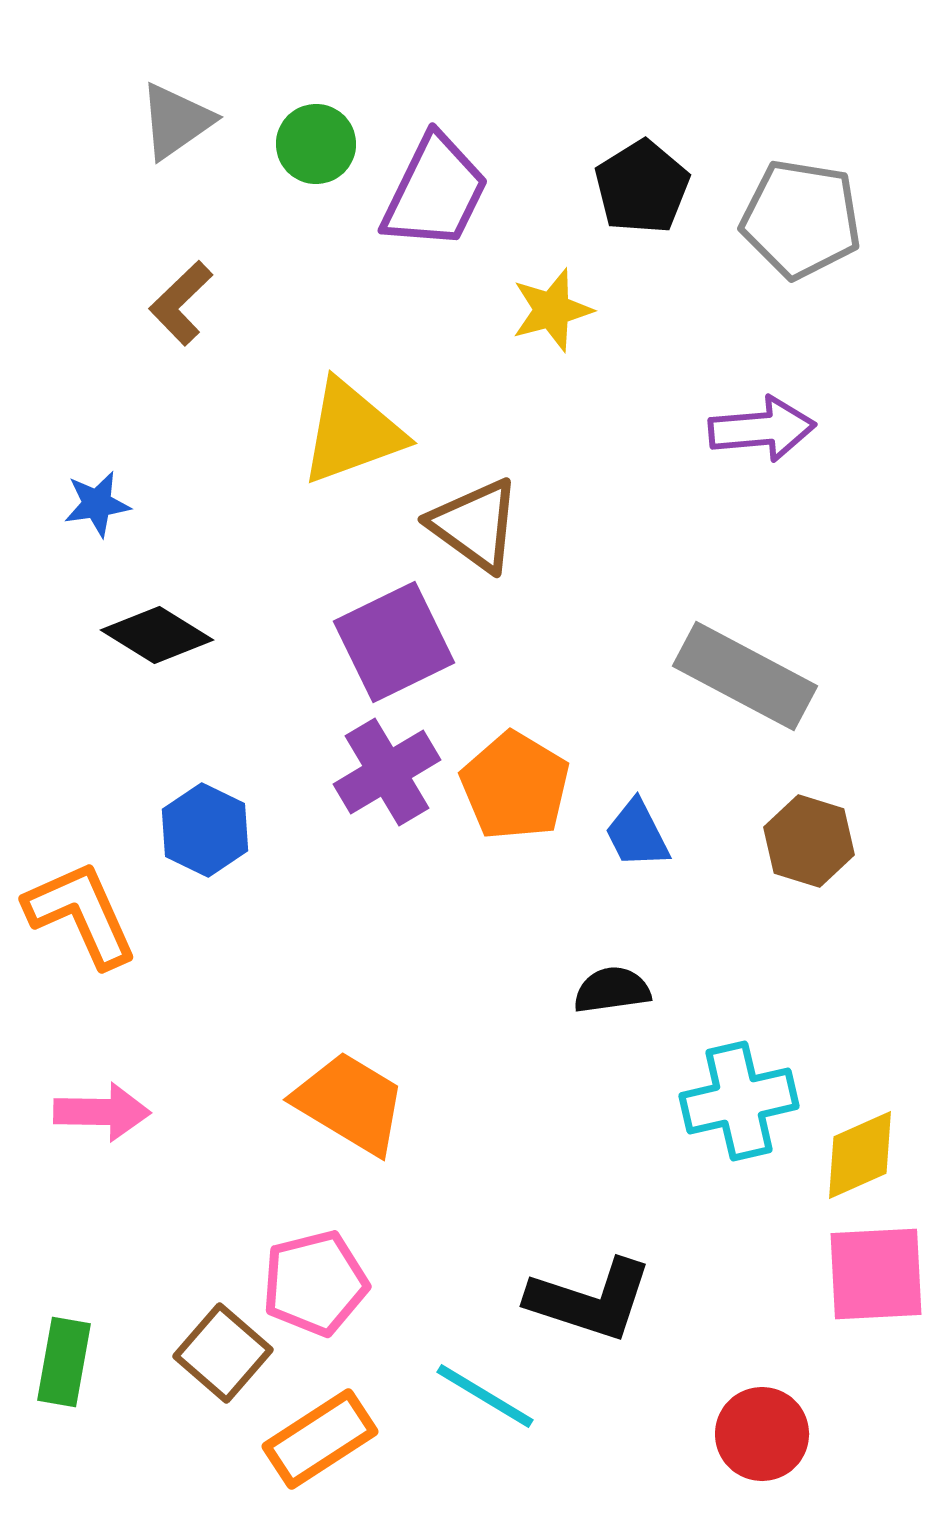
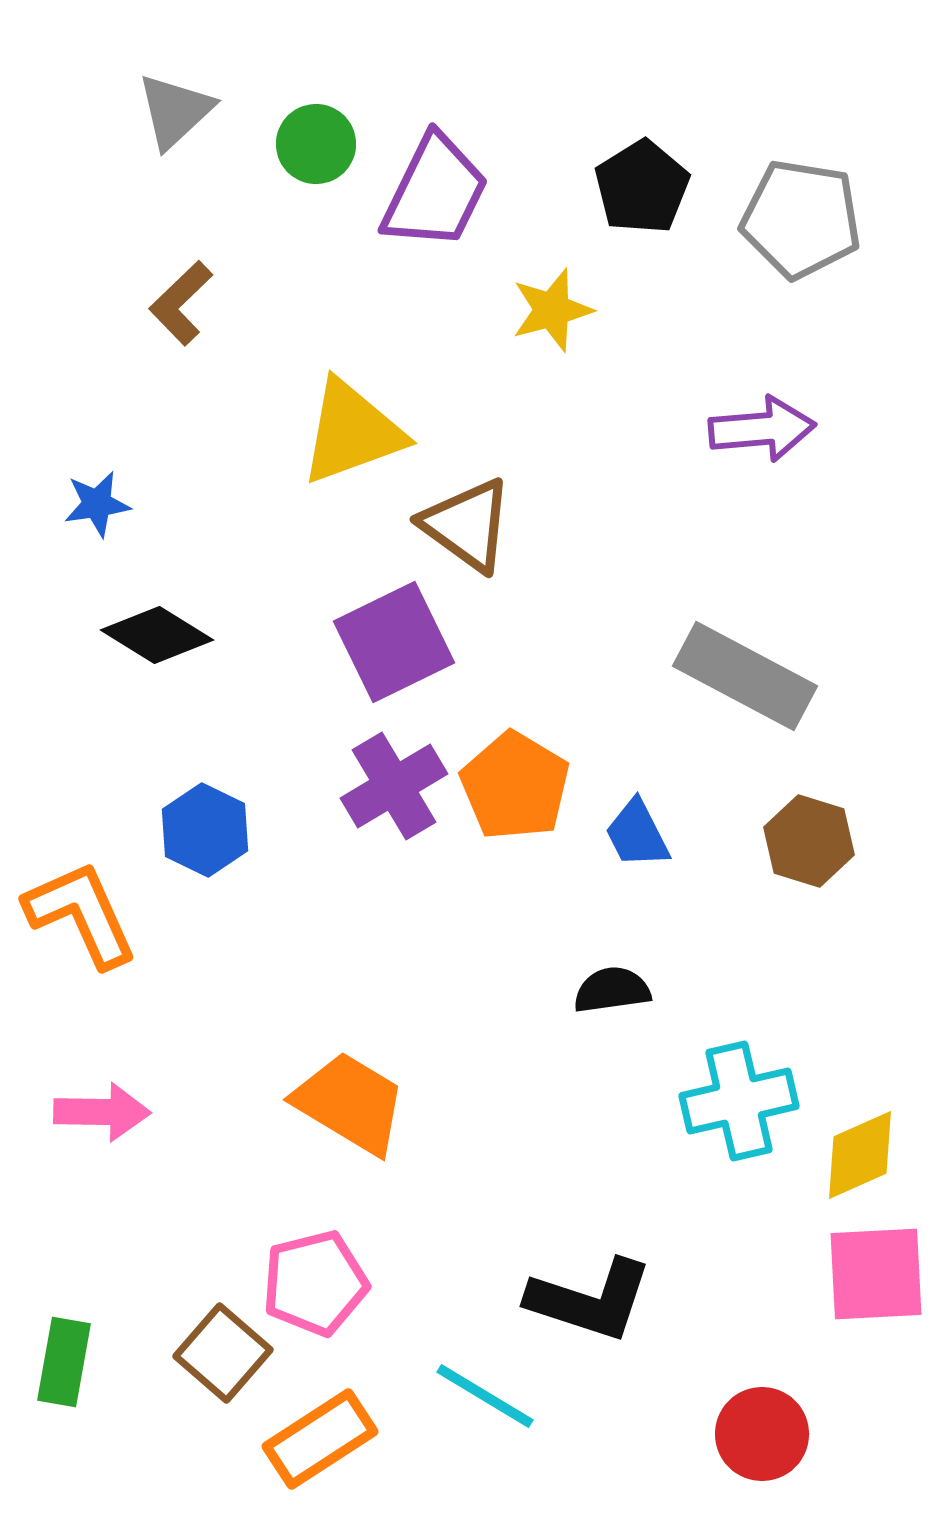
gray triangle: moved 1 px left, 10 px up; rotated 8 degrees counterclockwise
brown triangle: moved 8 px left
purple cross: moved 7 px right, 14 px down
